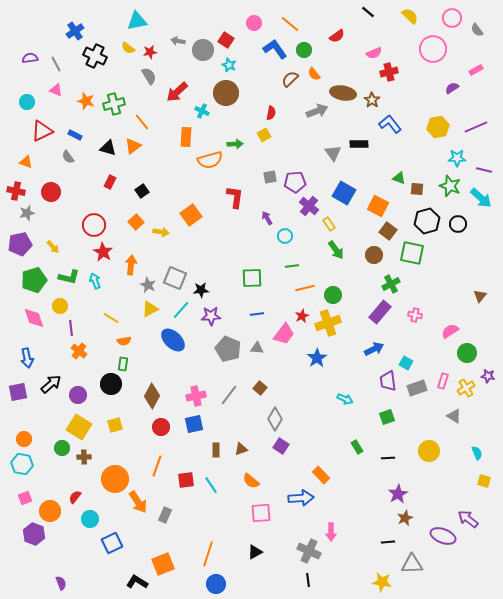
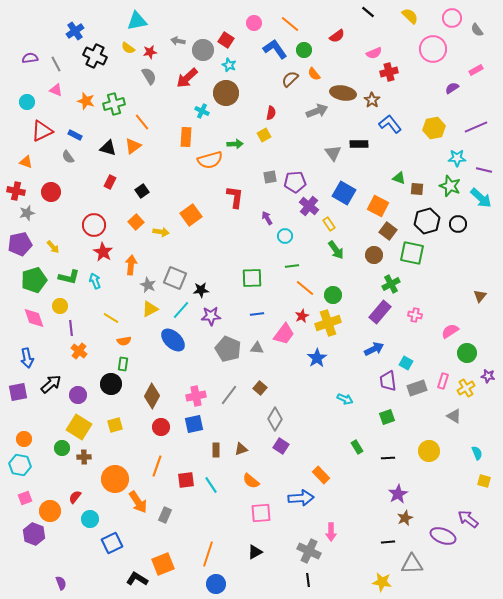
red arrow at (177, 92): moved 10 px right, 14 px up
yellow hexagon at (438, 127): moved 4 px left, 1 px down
orange line at (305, 288): rotated 54 degrees clockwise
cyan hexagon at (22, 464): moved 2 px left, 1 px down
black L-shape at (137, 582): moved 3 px up
